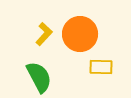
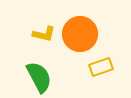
yellow L-shape: rotated 60 degrees clockwise
yellow rectangle: rotated 20 degrees counterclockwise
